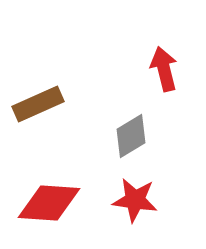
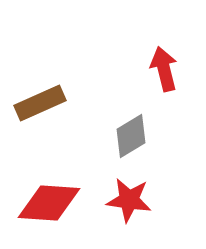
brown rectangle: moved 2 px right, 1 px up
red star: moved 6 px left
